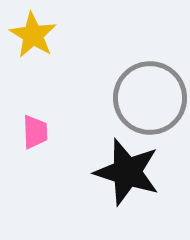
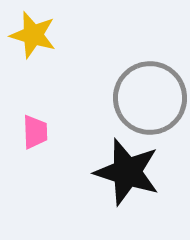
yellow star: rotated 15 degrees counterclockwise
